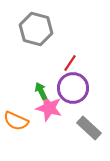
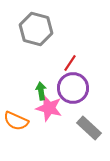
green arrow: rotated 18 degrees clockwise
